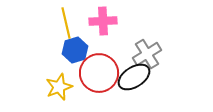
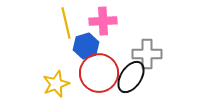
blue hexagon: moved 11 px right, 4 px up
gray cross: rotated 32 degrees clockwise
black ellipse: moved 3 px left; rotated 24 degrees counterclockwise
yellow star: moved 3 px left, 3 px up
